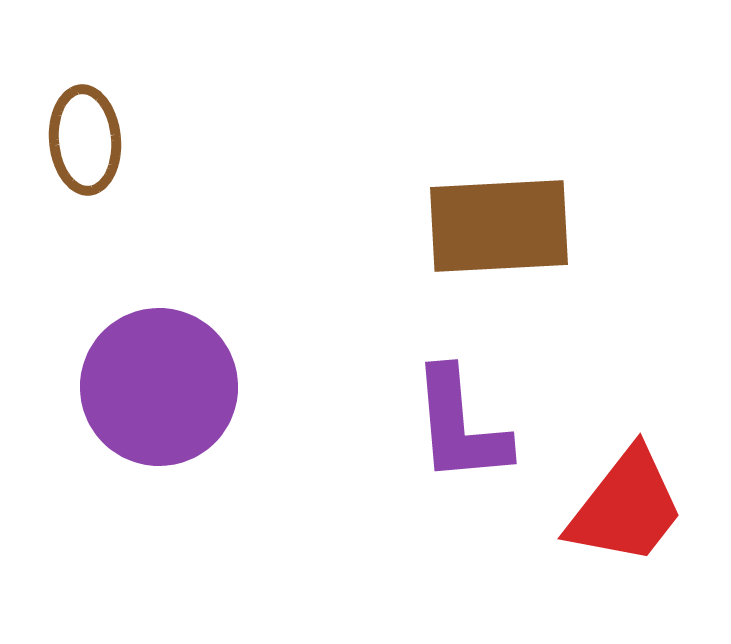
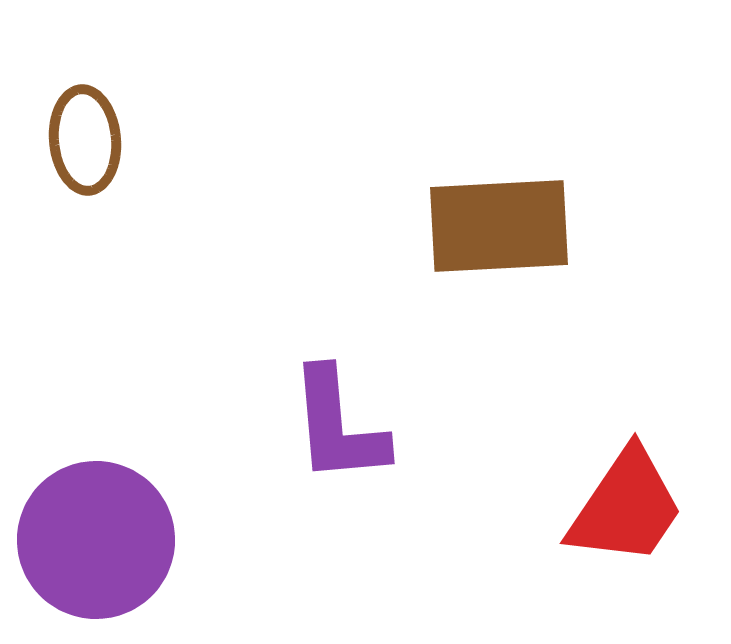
purple circle: moved 63 px left, 153 px down
purple L-shape: moved 122 px left
red trapezoid: rotated 4 degrees counterclockwise
